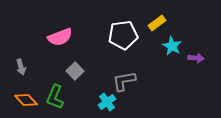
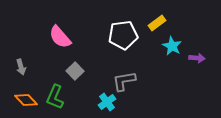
pink semicircle: rotated 70 degrees clockwise
purple arrow: moved 1 px right
